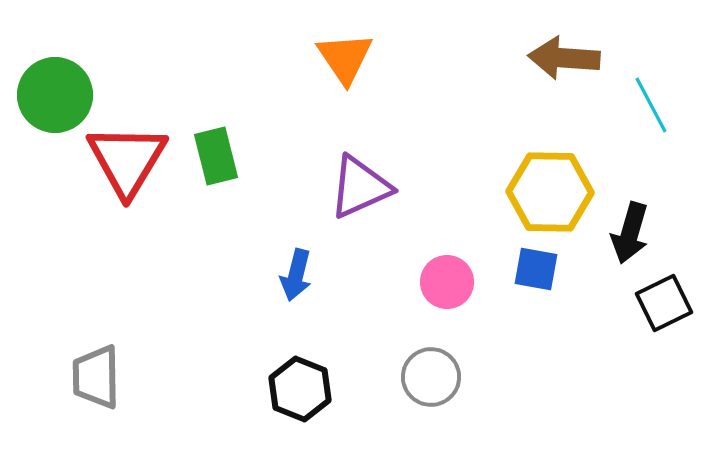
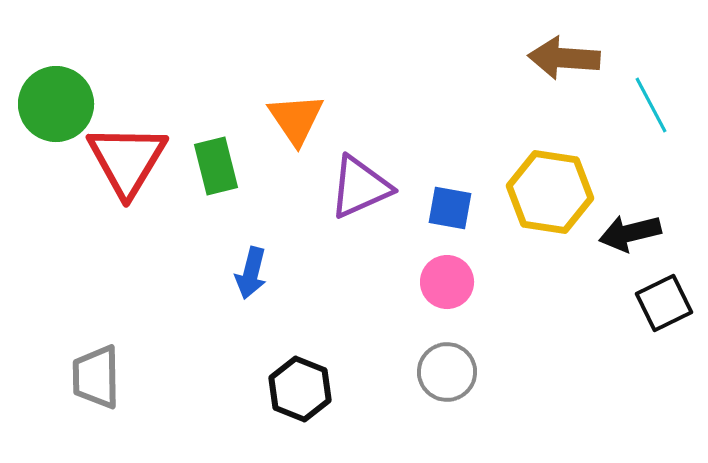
orange triangle: moved 49 px left, 61 px down
green circle: moved 1 px right, 9 px down
green rectangle: moved 10 px down
yellow hexagon: rotated 8 degrees clockwise
black arrow: rotated 60 degrees clockwise
blue square: moved 86 px left, 61 px up
blue arrow: moved 45 px left, 2 px up
gray circle: moved 16 px right, 5 px up
